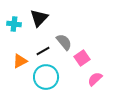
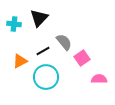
pink semicircle: moved 4 px right; rotated 42 degrees clockwise
